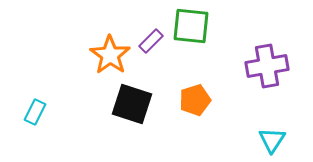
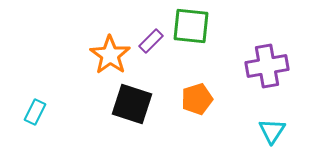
orange pentagon: moved 2 px right, 1 px up
cyan triangle: moved 9 px up
